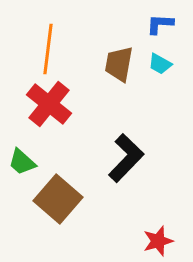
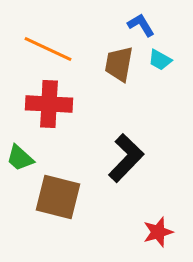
blue L-shape: moved 19 px left, 1 px down; rotated 56 degrees clockwise
orange line: rotated 72 degrees counterclockwise
cyan trapezoid: moved 4 px up
red cross: rotated 36 degrees counterclockwise
green trapezoid: moved 2 px left, 4 px up
brown square: moved 2 px up; rotated 27 degrees counterclockwise
red star: moved 9 px up
